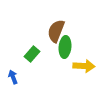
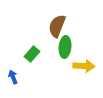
brown semicircle: moved 1 px right, 5 px up
